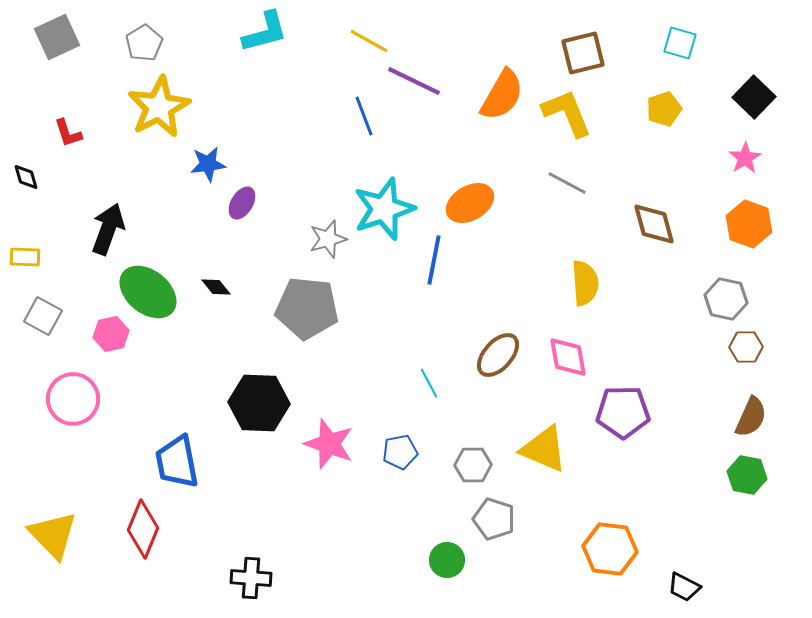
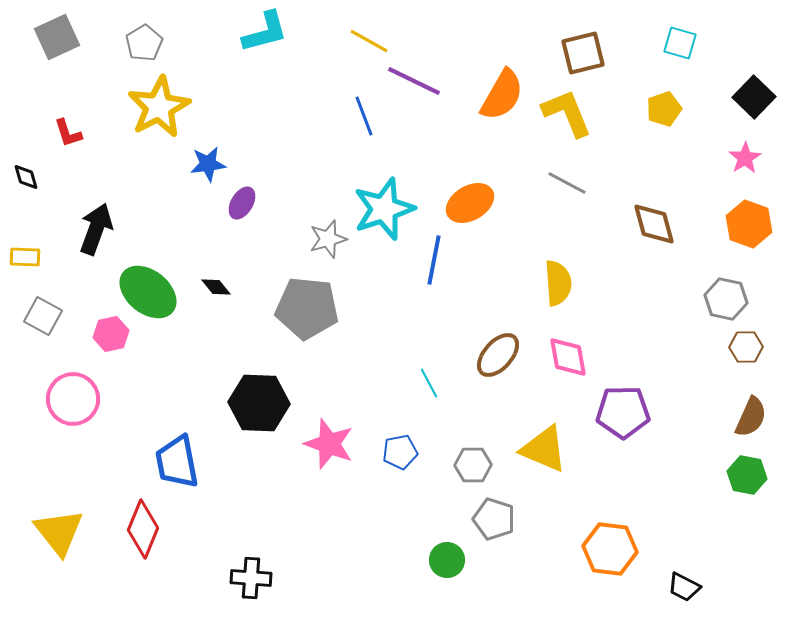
black arrow at (108, 229): moved 12 px left
yellow semicircle at (585, 283): moved 27 px left
yellow triangle at (53, 535): moved 6 px right, 3 px up; rotated 6 degrees clockwise
